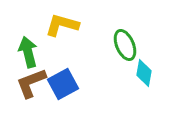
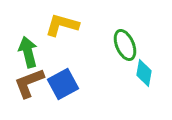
brown L-shape: moved 2 px left
